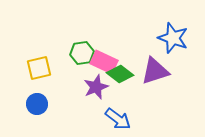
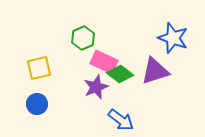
green hexagon: moved 1 px right, 15 px up; rotated 15 degrees counterclockwise
blue arrow: moved 3 px right, 1 px down
